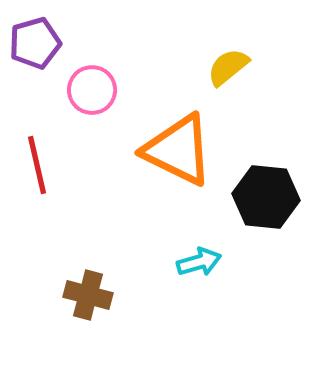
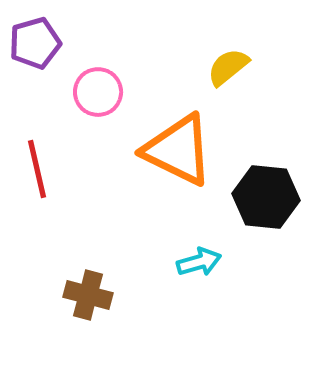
pink circle: moved 6 px right, 2 px down
red line: moved 4 px down
